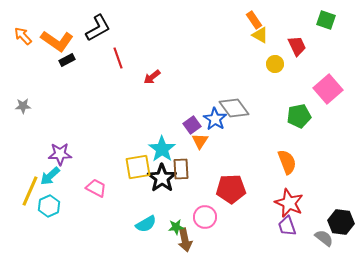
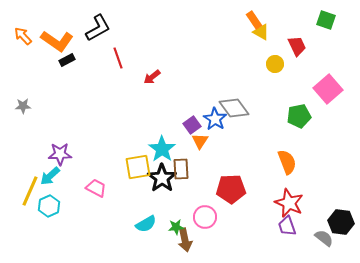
yellow triangle: moved 1 px right, 3 px up
